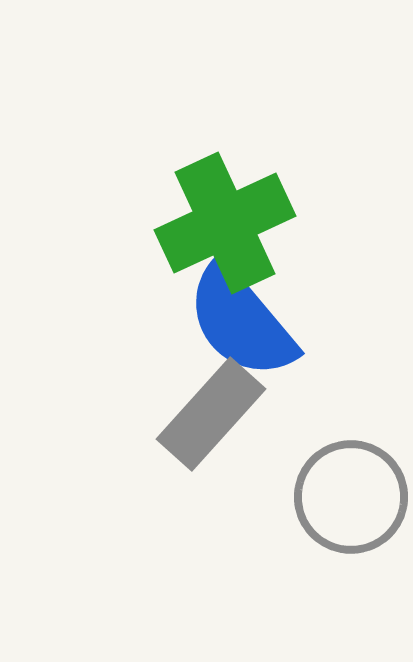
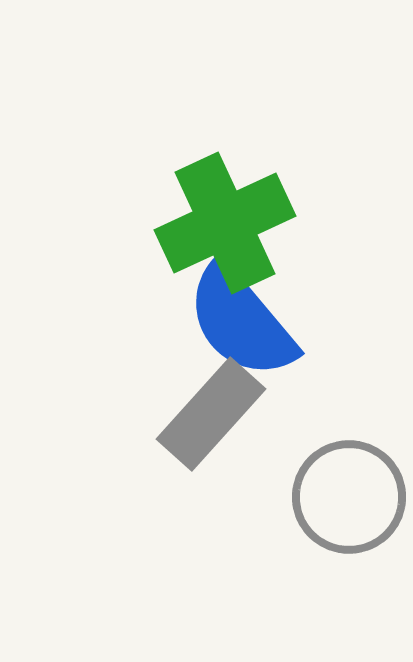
gray circle: moved 2 px left
